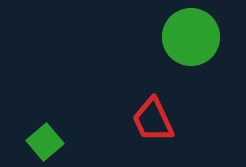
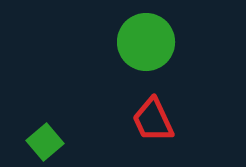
green circle: moved 45 px left, 5 px down
